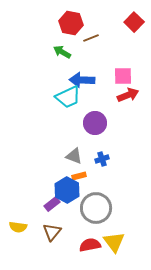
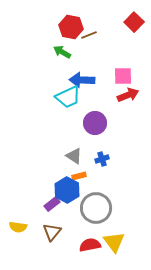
red hexagon: moved 4 px down
brown line: moved 2 px left, 3 px up
gray triangle: rotated 12 degrees clockwise
